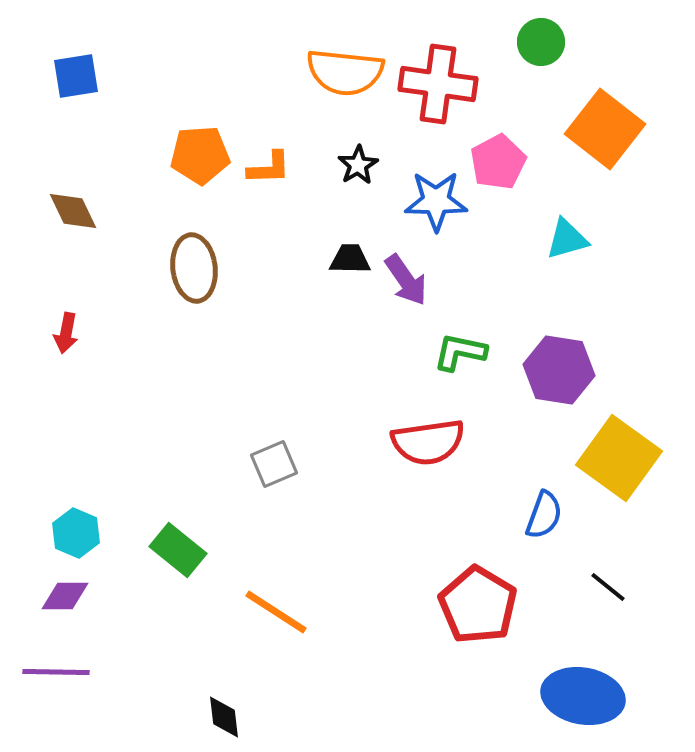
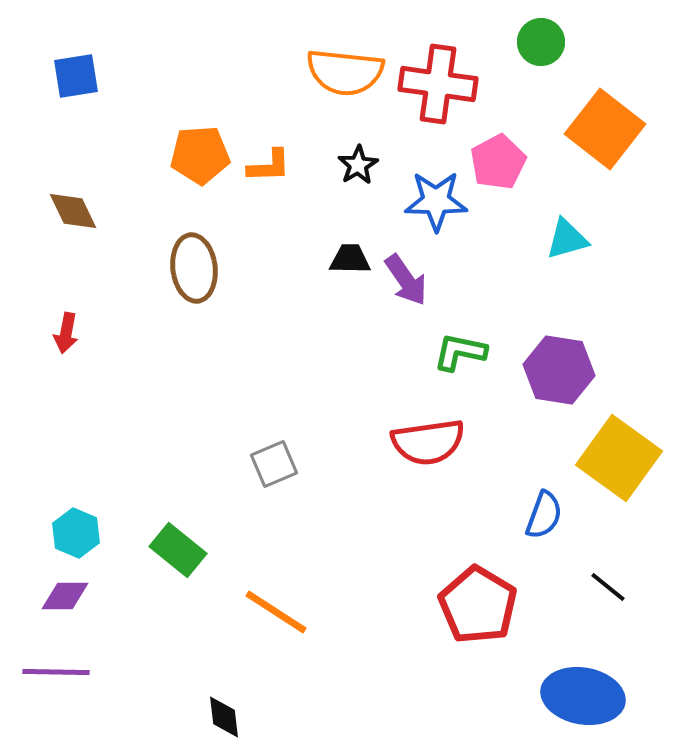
orange L-shape: moved 2 px up
